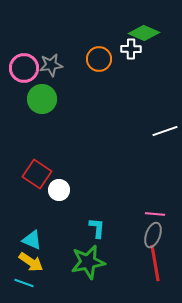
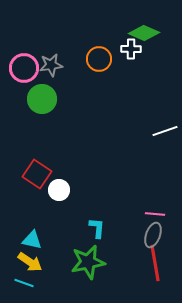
cyan triangle: rotated 10 degrees counterclockwise
yellow arrow: moved 1 px left
